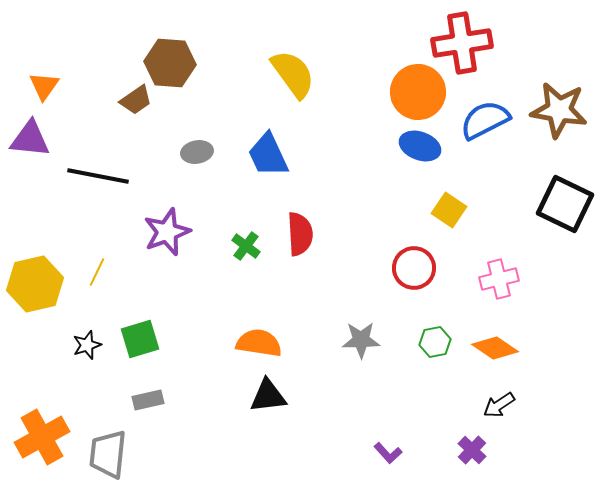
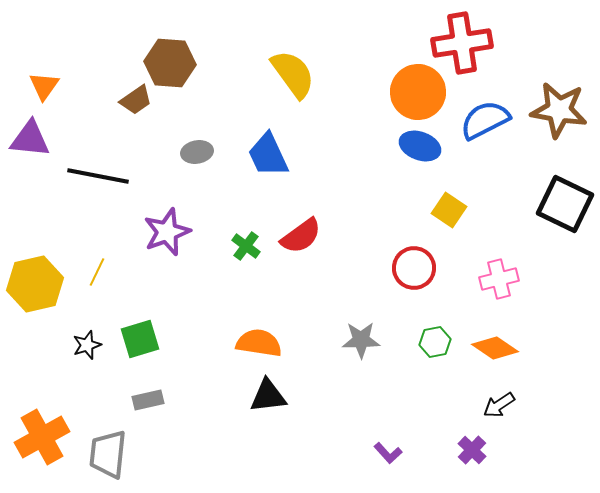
red semicircle: moved 1 px right, 2 px down; rotated 57 degrees clockwise
